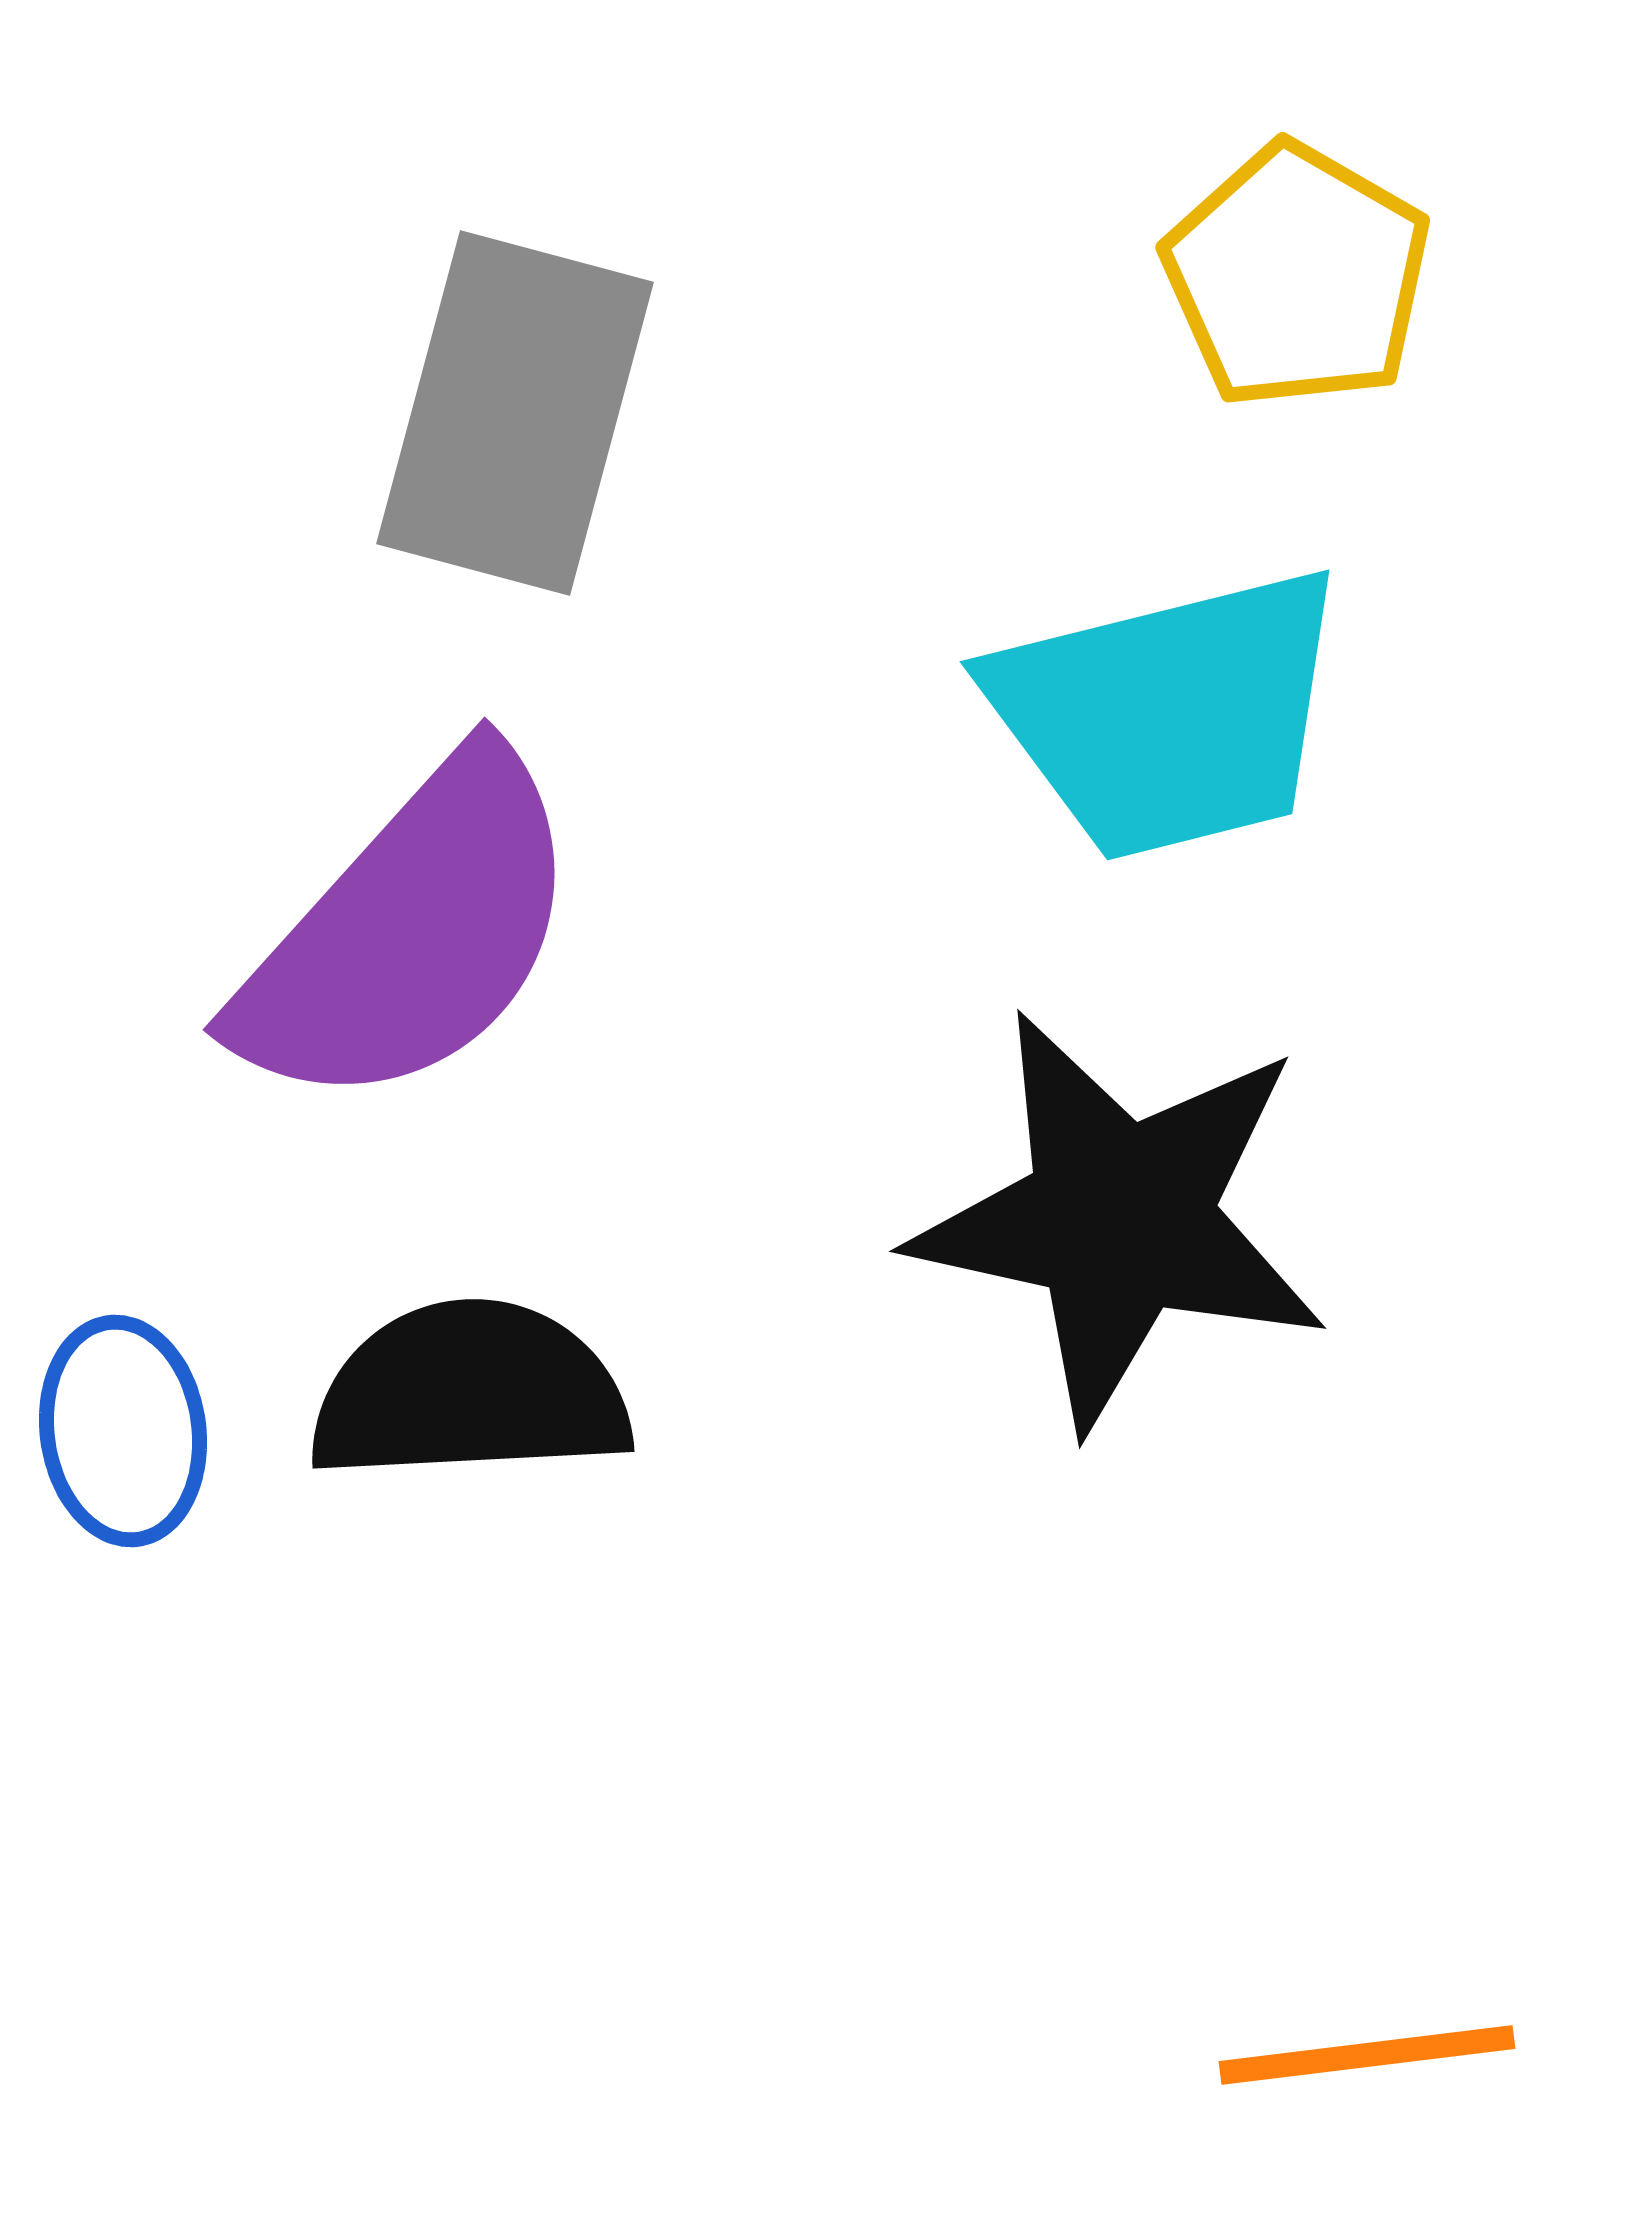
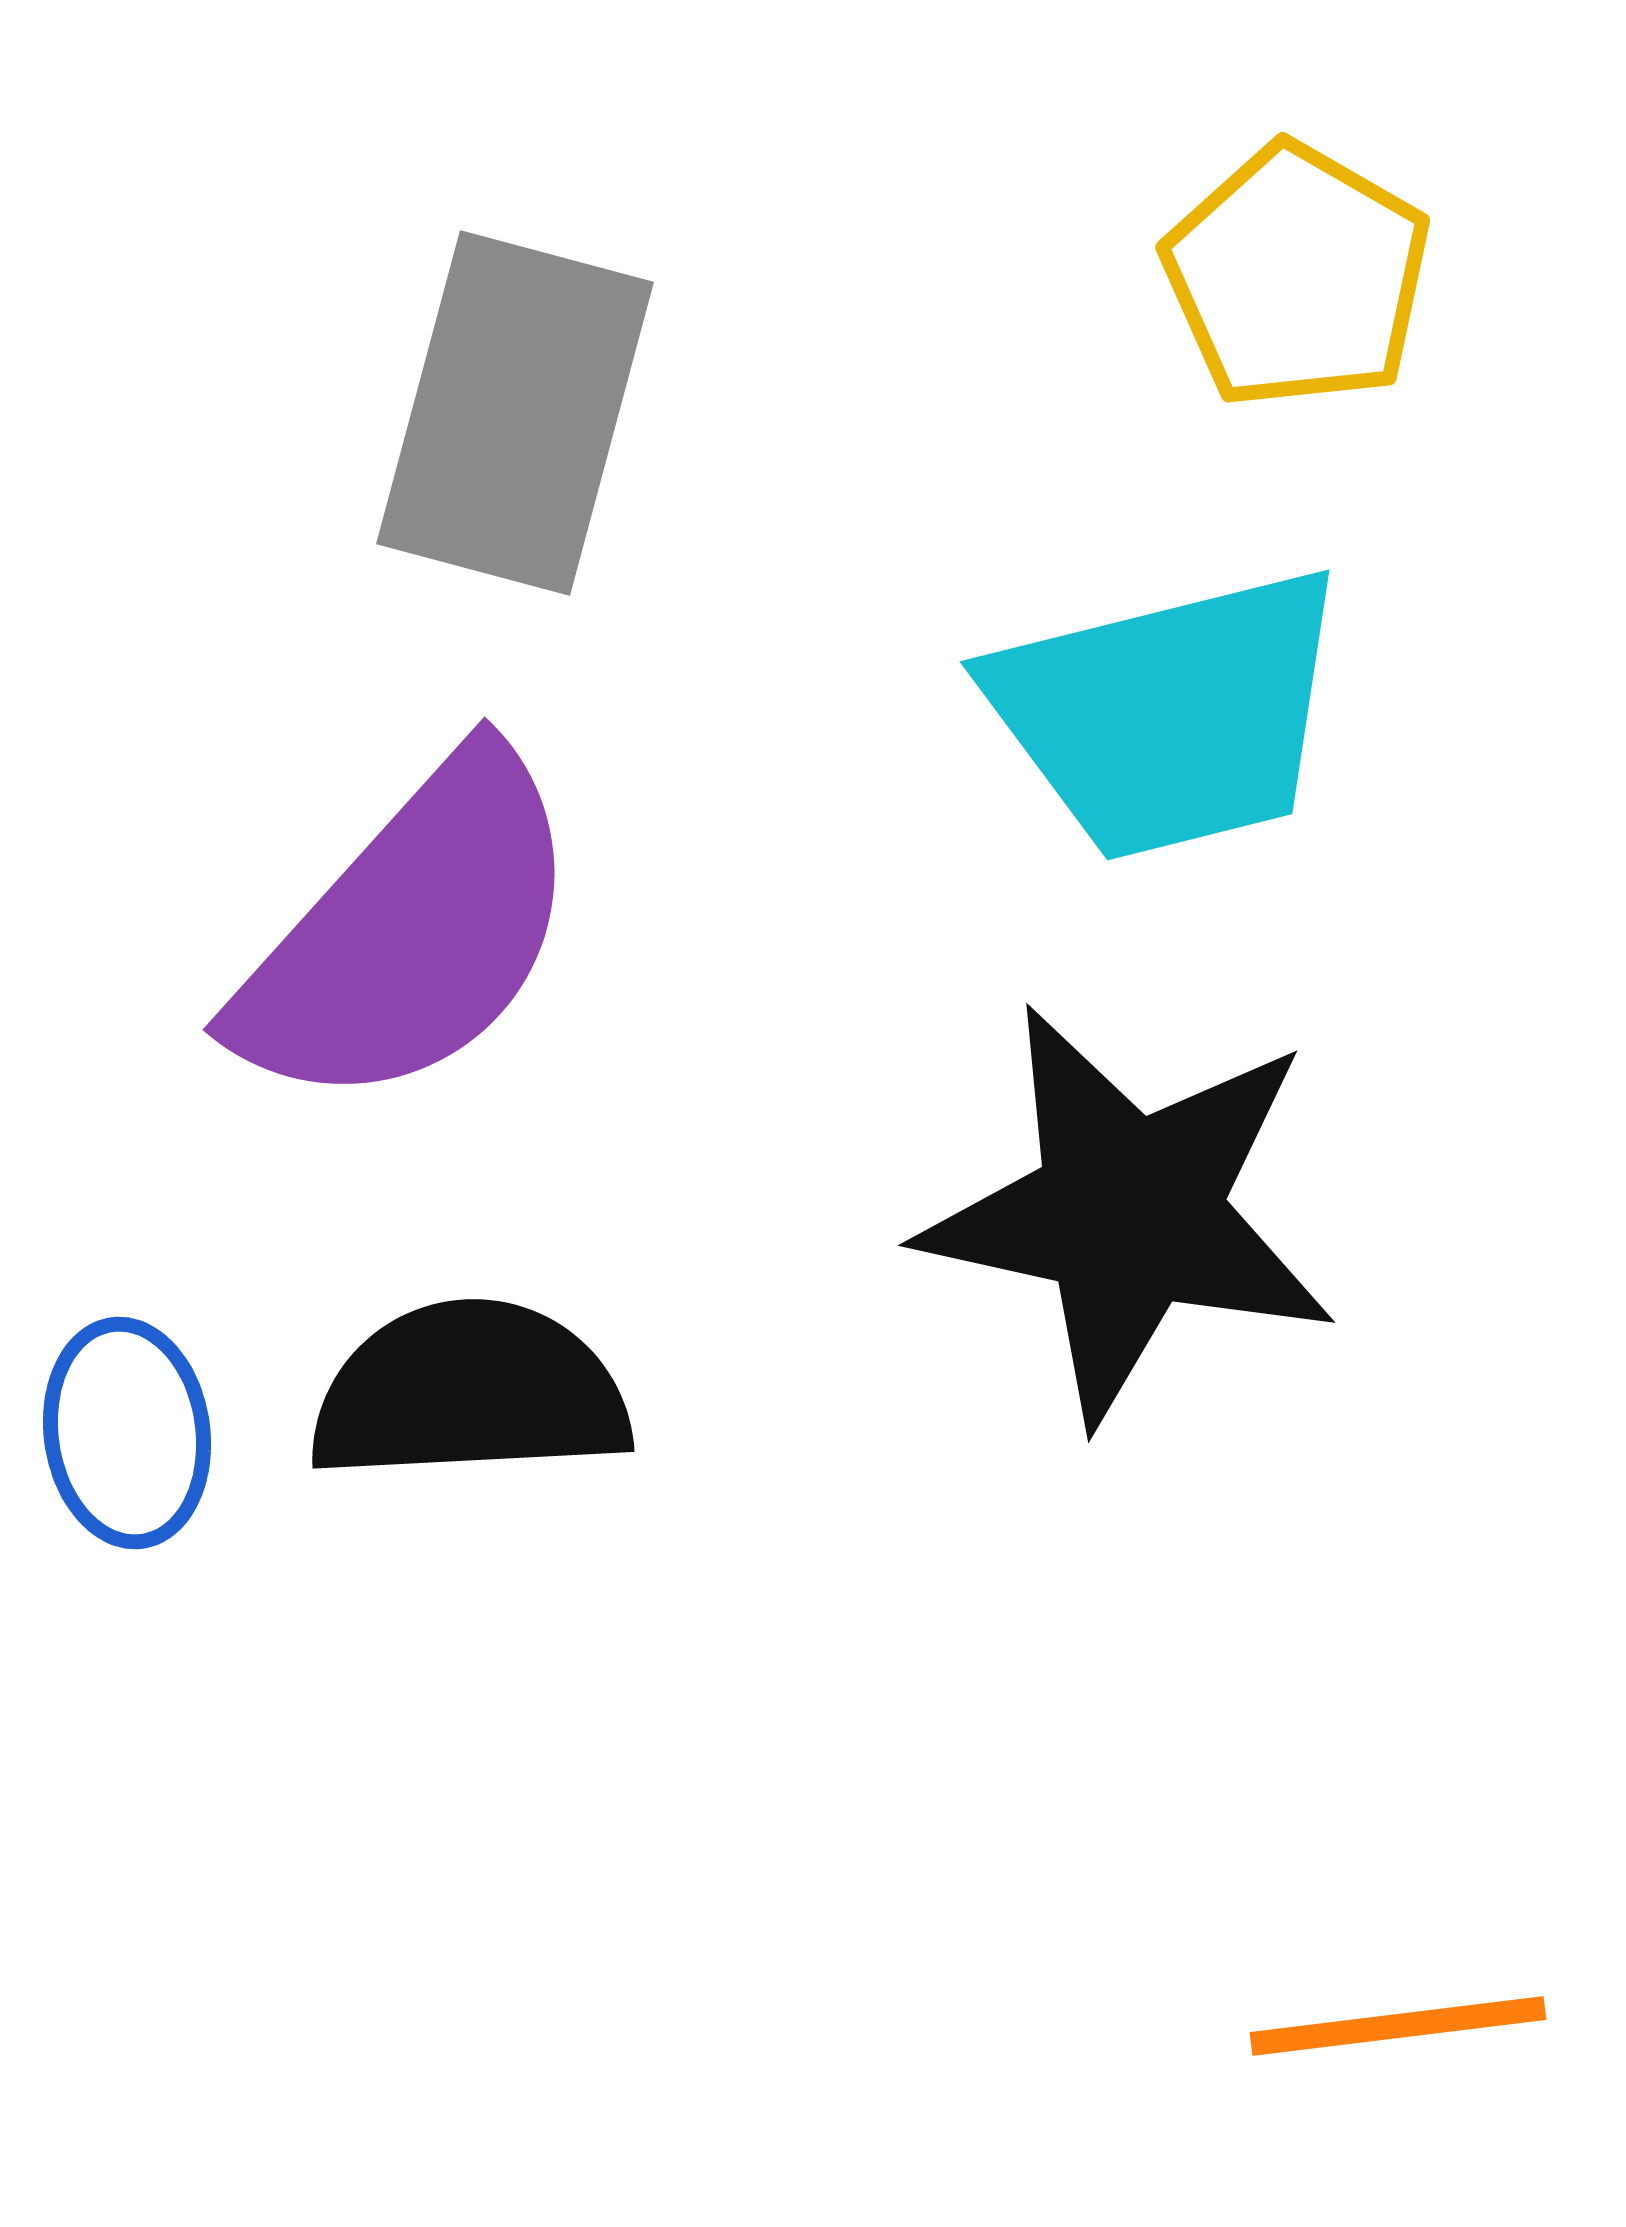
black star: moved 9 px right, 6 px up
blue ellipse: moved 4 px right, 2 px down
orange line: moved 31 px right, 29 px up
